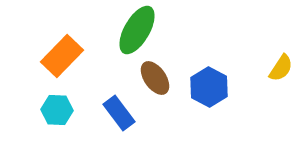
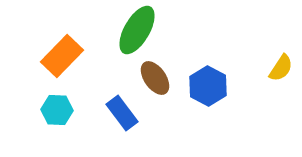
blue hexagon: moved 1 px left, 1 px up
blue rectangle: moved 3 px right
